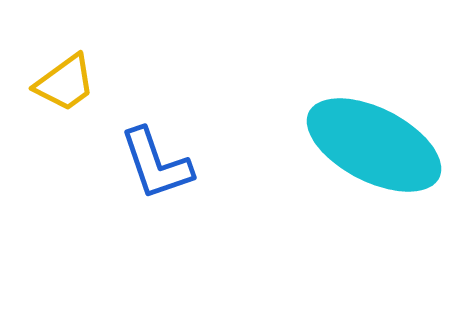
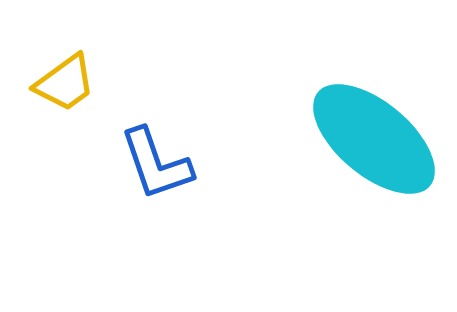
cyan ellipse: moved 6 px up; rotated 13 degrees clockwise
